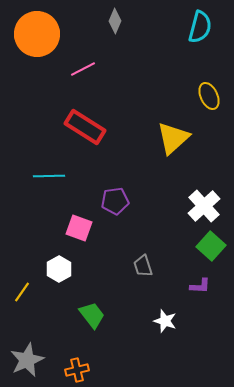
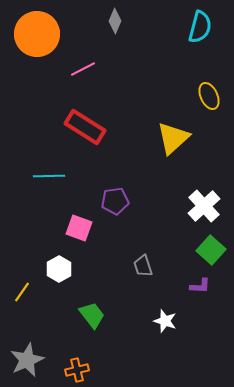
green square: moved 4 px down
